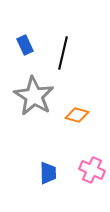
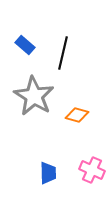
blue rectangle: rotated 24 degrees counterclockwise
